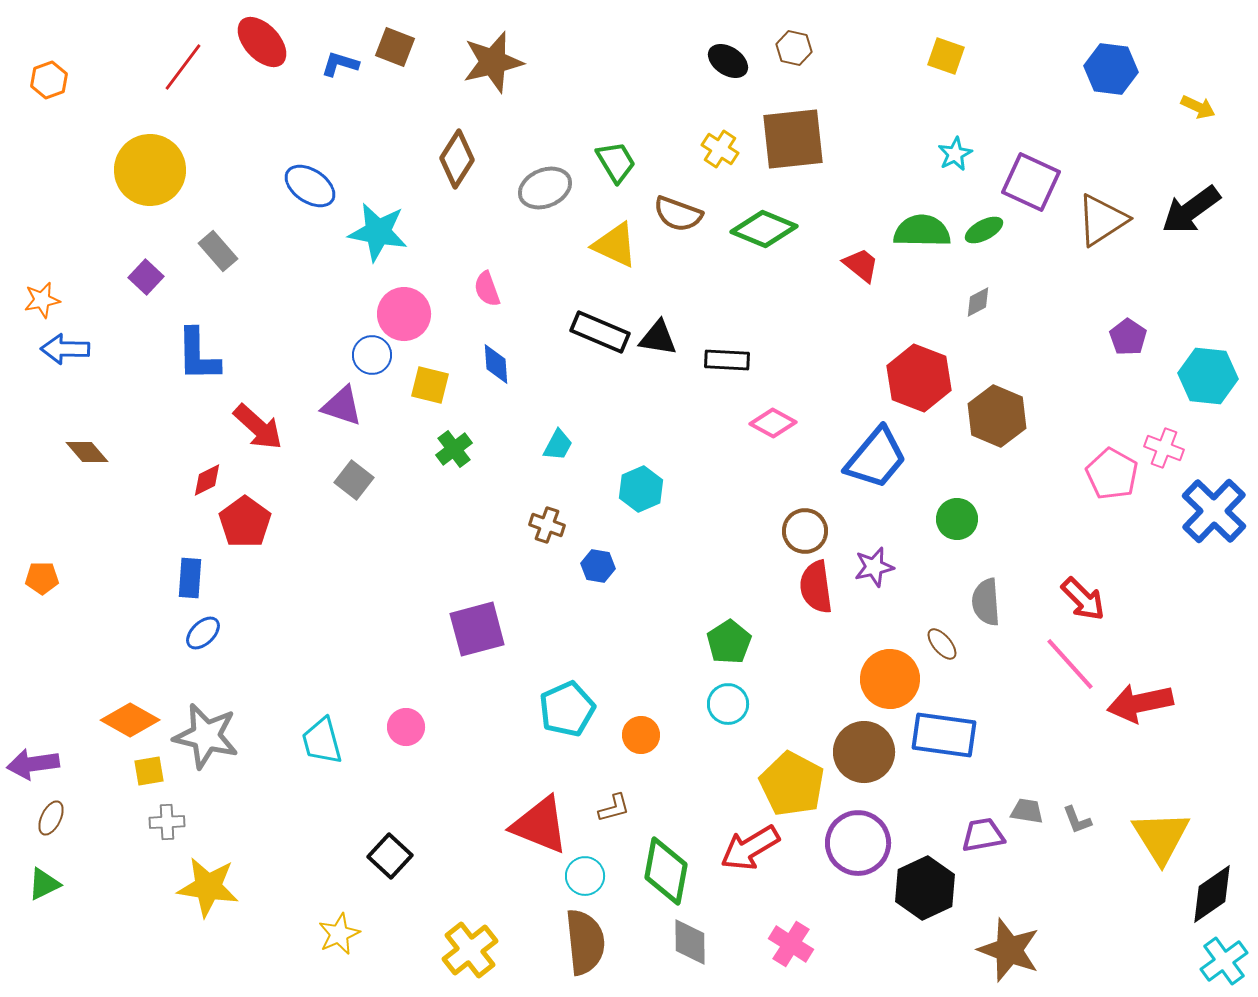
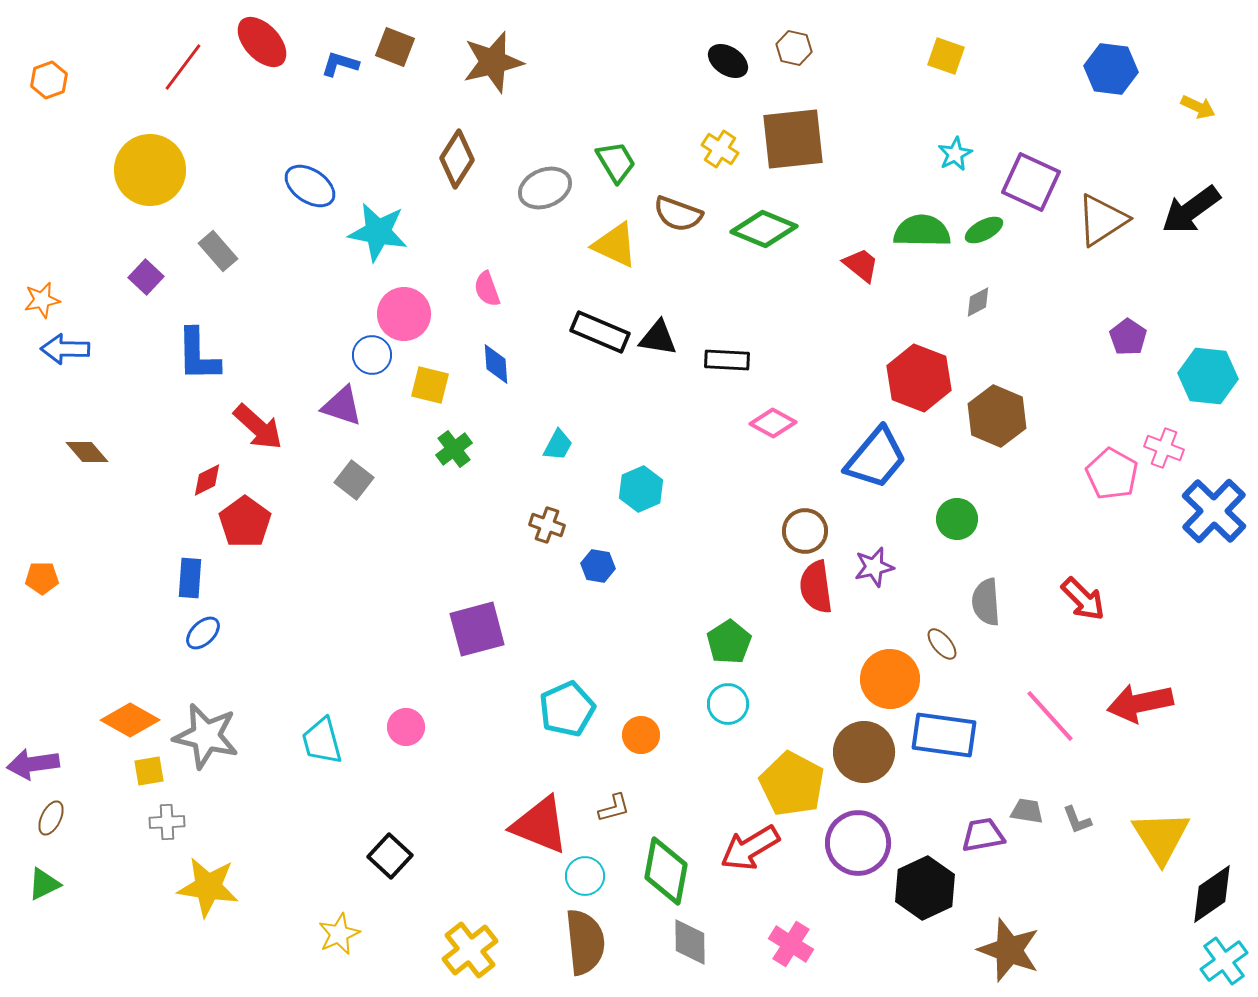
pink line at (1070, 664): moved 20 px left, 52 px down
